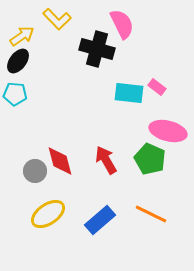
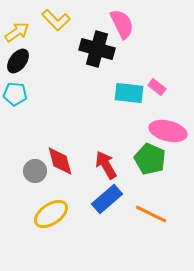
yellow L-shape: moved 1 px left, 1 px down
yellow arrow: moved 5 px left, 4 px up
red arrow: moved 5 px down
yellow ellipse: moved 3 px right
blue rectangle: moved 7 px right, 21 px up
